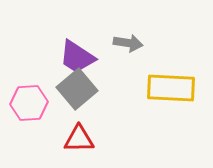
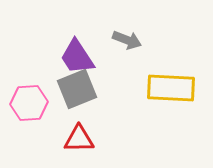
gray arrow: moved 1 px left, 3 px up; rotated 12 degrees clockwise
purple trapezoid: rotated 24 degrees clockwise
gray square: rotated 18 degrees clockwise
